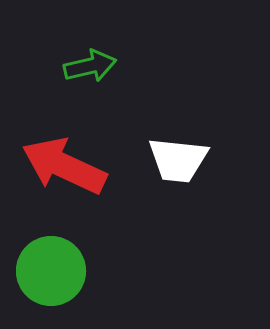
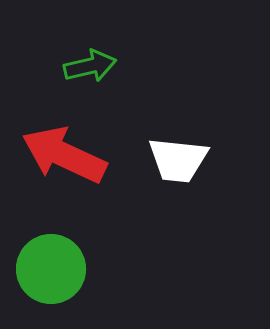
red arrow: moved 11 px up
green circle: moved 2 px up
